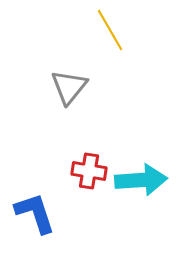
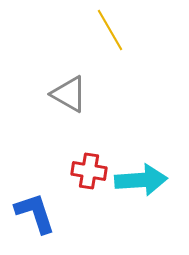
gray triangle: moved 7 px down; rotated 39 degrees counterclockwise
